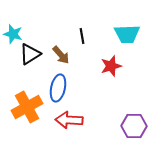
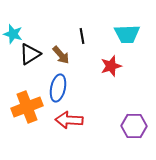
orange cross: rotated 8 degrees clockwise
